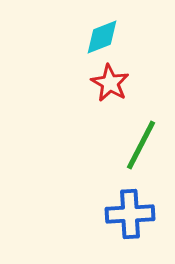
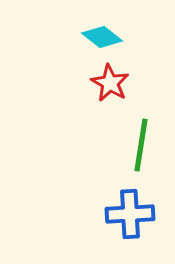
cyan diamond: rotated 60 degrees clockwise
green line: rotated 18 degrees counterclockwise
